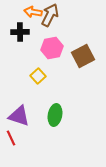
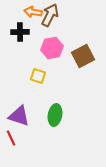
yellow square: rotated 28 degrees counterclockwise
